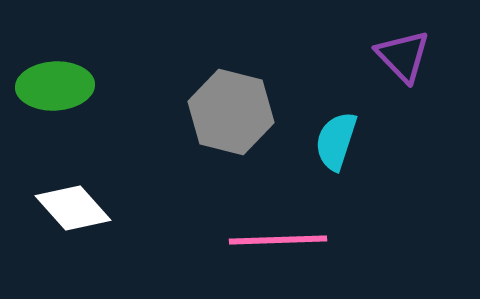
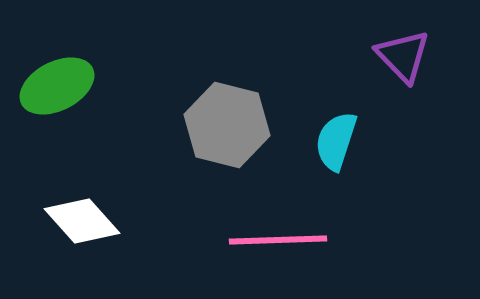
green ellipse: moved 2 px right; rotated 24 degrees counterclockwise
gray hexagon: moved 4 px left, 13 px down
white diamond: moved 9 px right, 13 px down
